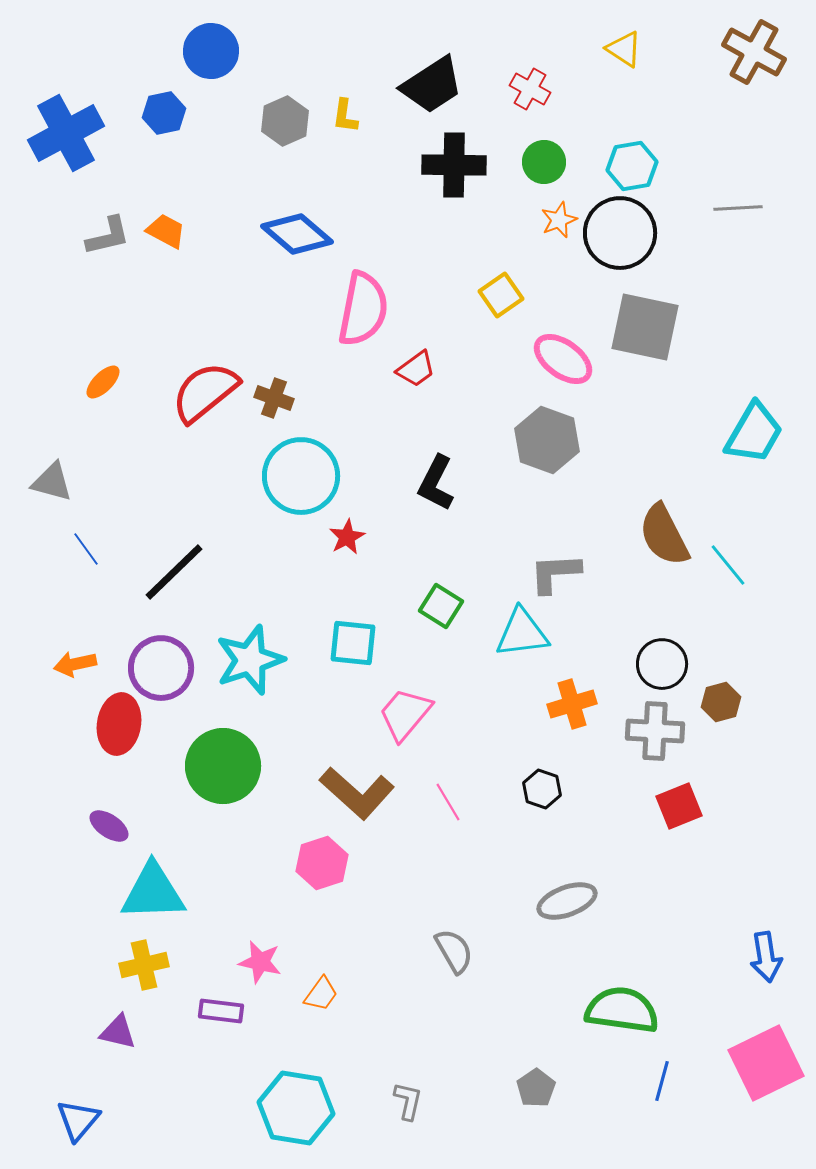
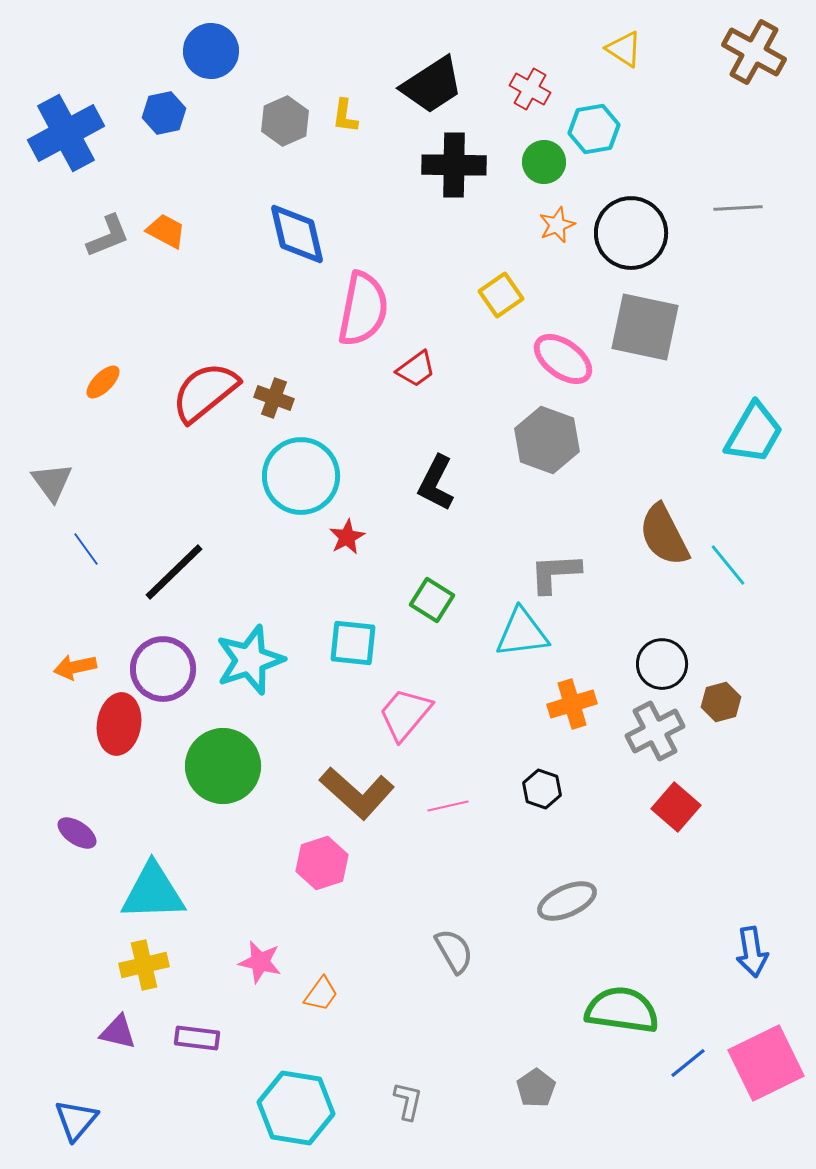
cyan hexagon at (632, 166): moved 38 px left, 37 px up
orange star at (559, 220): moved 2 px left, 5 px down
black circle at (620, 233): moved 11 px right
blue diamond at (297, 234): rotated 36 degrees clockwise
gray L-shape at (108, 236): rotated 9 degrees counterclockwise
gray triangle at (52, 482): rotated 39 degrees clockwise
green square at (441, 606): moved 9 px left, 6 px up
orange arrow at (75, 664): moved 3 px down
purple circle at (161, 668): moved 2 px right, 1 px down
gray cross at (655, 731): rotated 30 degrees counterclockwise
pink line at (448, 802): moved 4 px down; rotated 72 degrees counterclockwise
red square at (679, 806): moved 3 px left, 1 px down; rotated 27 degrees counterclockwise
purple ellipse at (109, 826): moved 32 px left, 7 px down
gray ellipse at (567, 901): rotated 4 degrees counterclockwise
blue arrow at (766, 957): moved 14 px left, 5 px up
purple rectangle at (221, 1011): moved 24 px left, 27 px down
blue line at (662, 1081): moved 26 px right, 18 px up; rotated 36 degrees clockwise
blue triangle at (78, 1120): moved 2 px left
